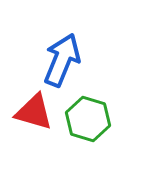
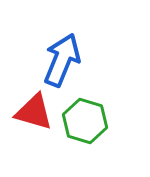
green hexagon: moved 3 px left, 2 px down
